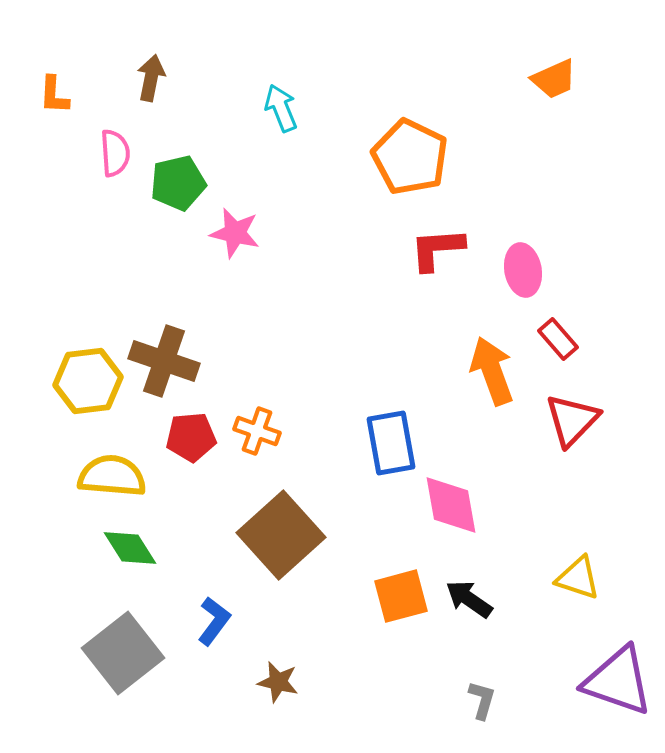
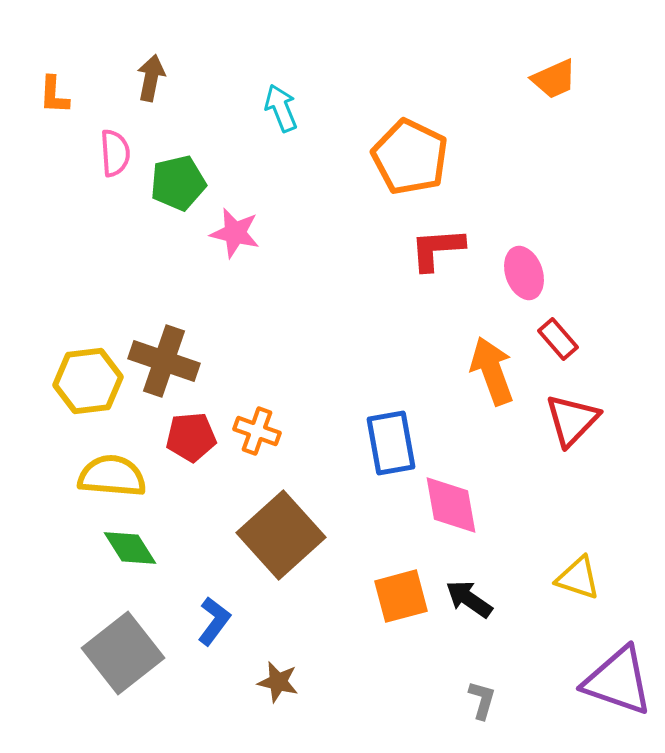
pink ellipse: moved 1 px right, 3 px down; rotated 9 degrees counterclockwise
